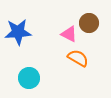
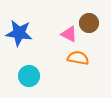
blue star: moved 1 px right, 1 px down; rotated 12 degrees clockwise
orange semicircle: rotated 20 degrees counterclockwise
cyan circle: moved 2 px up
